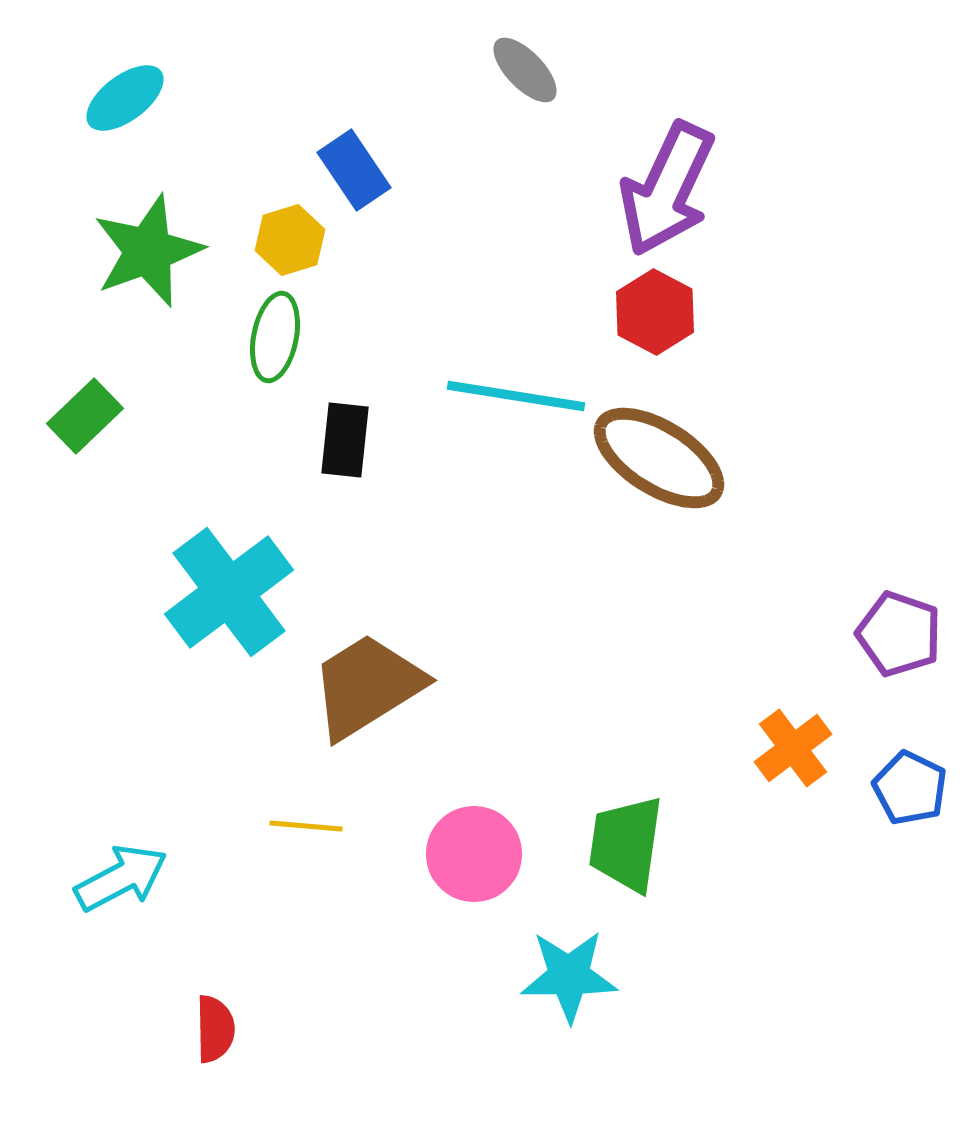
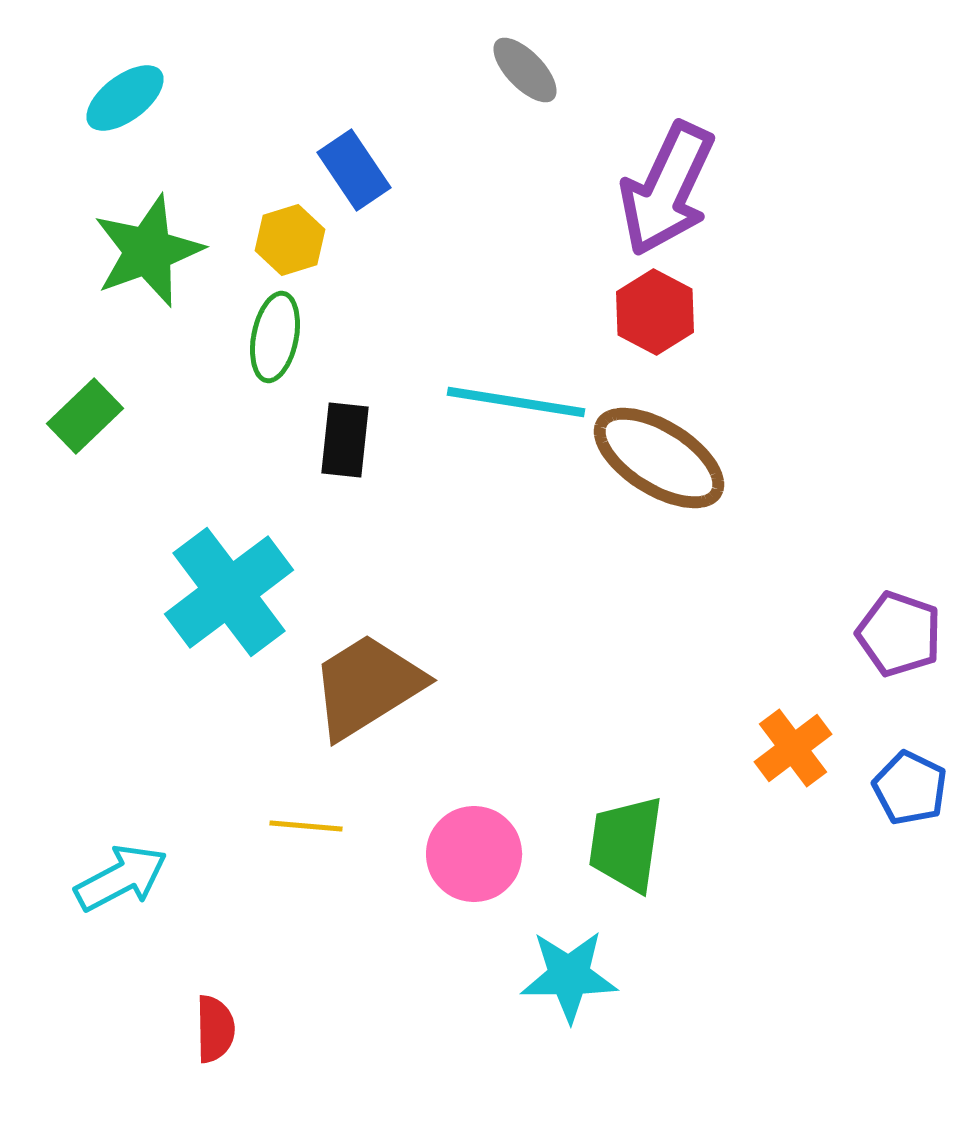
cyan line: moved 6 px down
